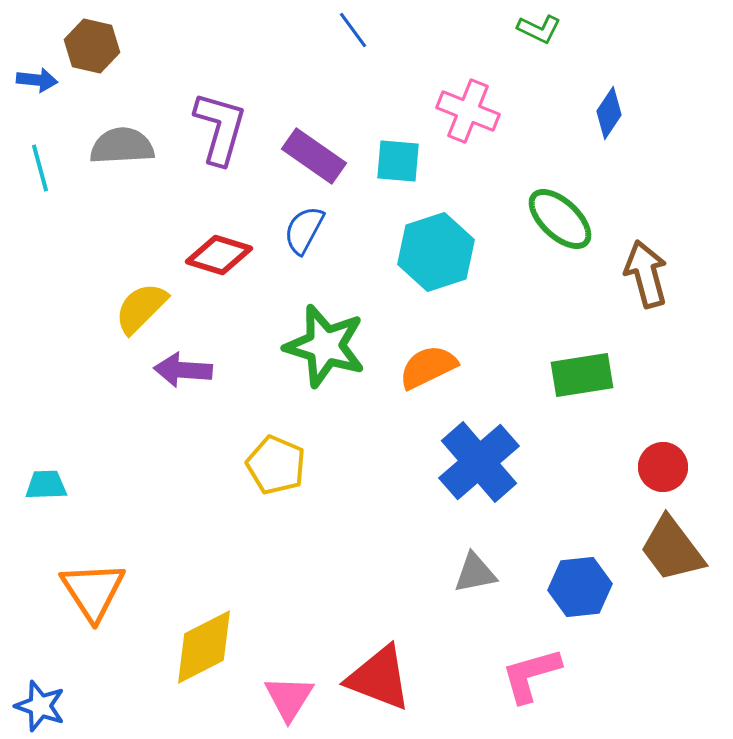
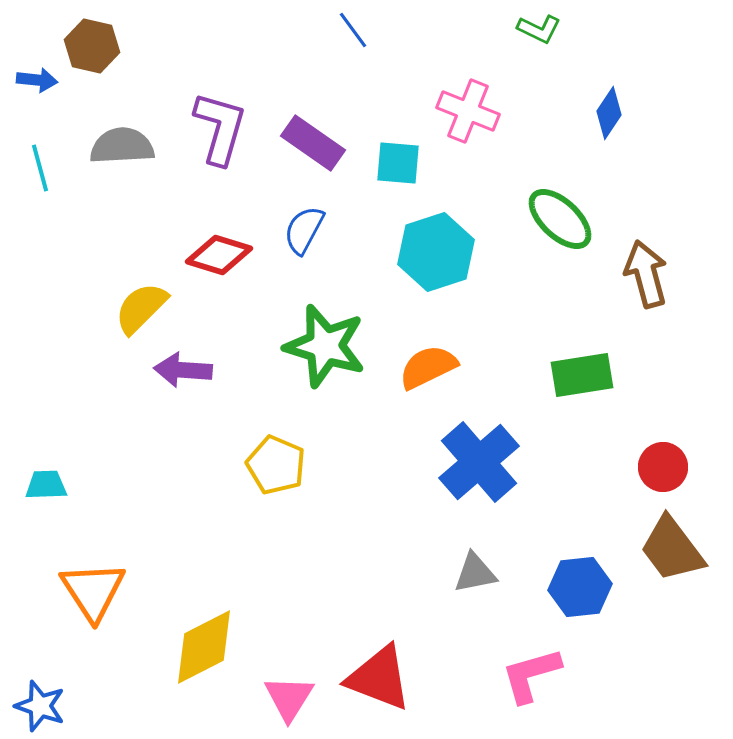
purple rectangle: moved 1 px left, 13 px up
cyan square: moved 2 px down
